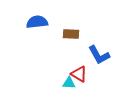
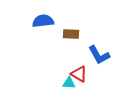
blue semicircle: moved 6 px right, 1 px up
